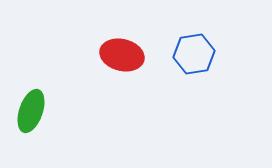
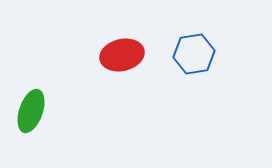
red ellipse: rotated 27 degrees counterclockwise
